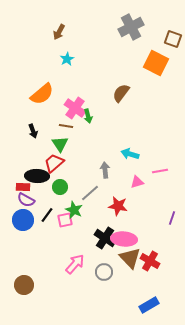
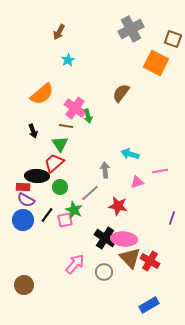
gray cross: moved 2 px down
cyan star: moved 1 px right, 1 px down
